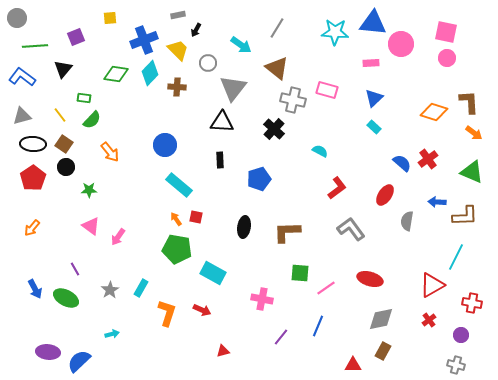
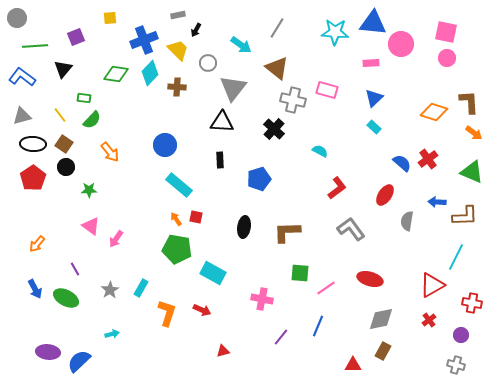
orange arrow at (32, 228): moved 5 px right, 16 px down
pink arrow at (118, 237): moved 2 px left, 2 px down
